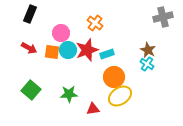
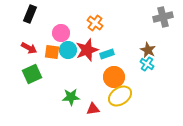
green square: moved 1 px right, 16 px up; rotated 24 degrees clockwise
green star: moved 2 px right, 3 px down
